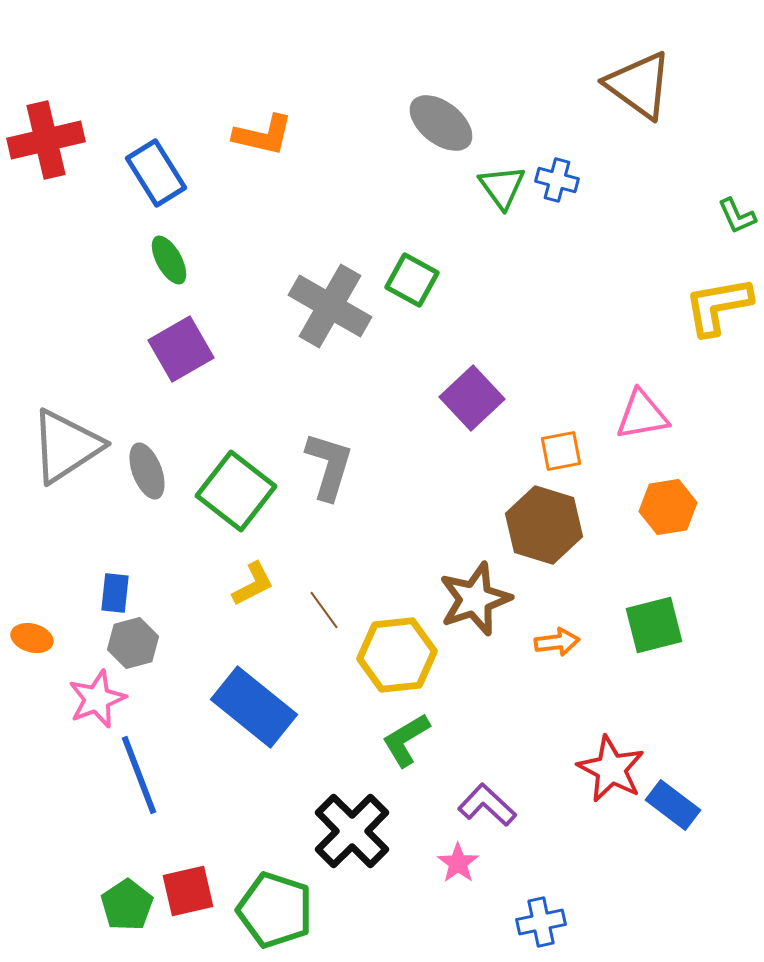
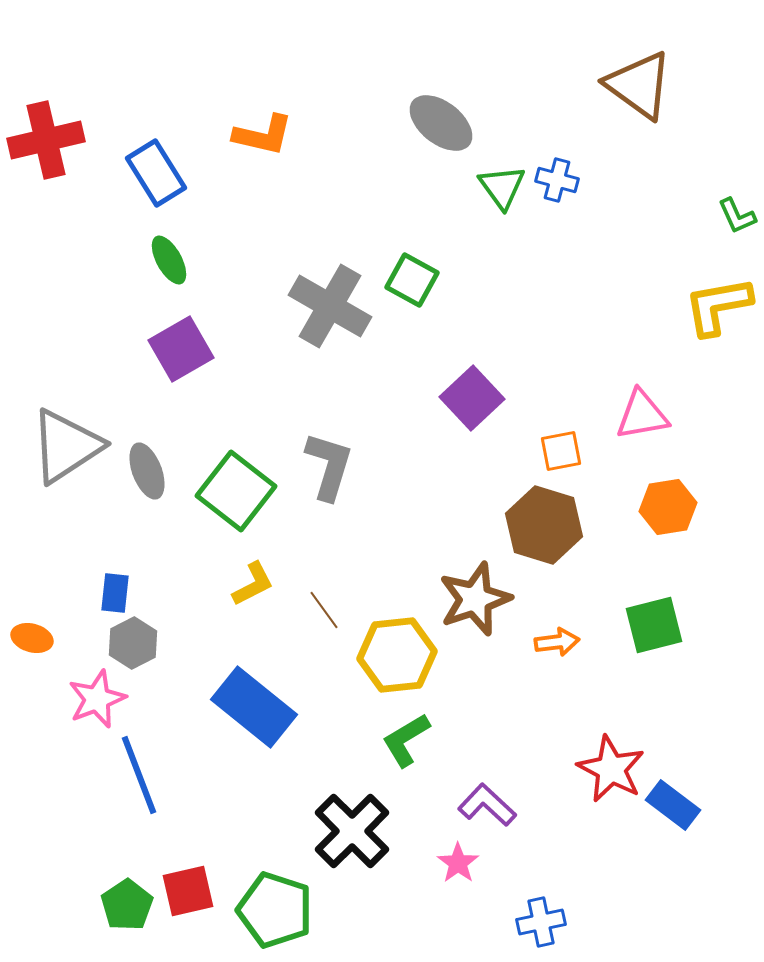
gray hexagon at (133, 643): rotated 12 degrees counterclockwise
